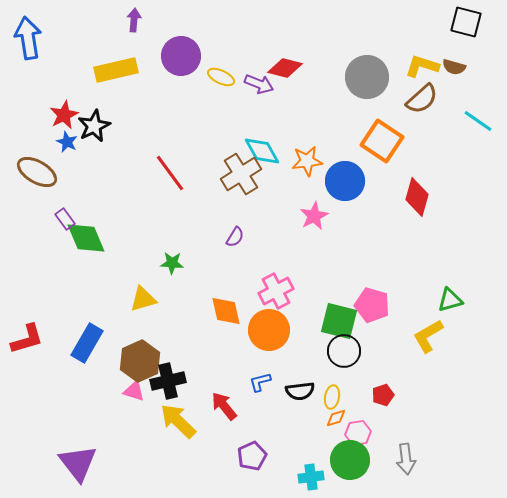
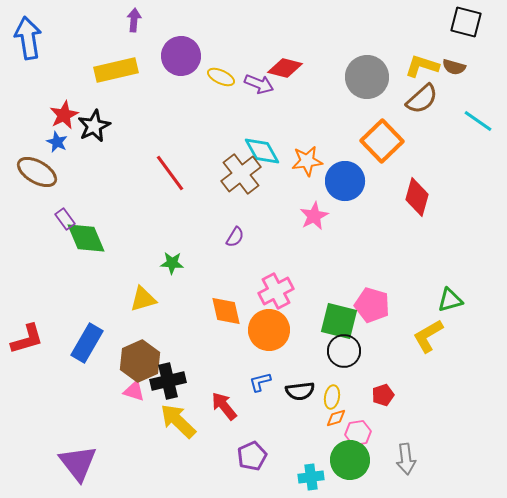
orange square at (382, 141): rotated 12 degrees clockwise
blue star at (67, 142): moved 10 px left
brown cross at (241, 174): rotated 6 degrees counterclockwise
